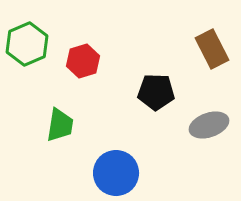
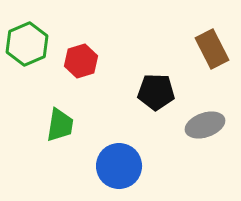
red hexagon: moved 2 px left
gray ellipse: moved 4 px left
blue circle: moved 3 px right, 7 px up
